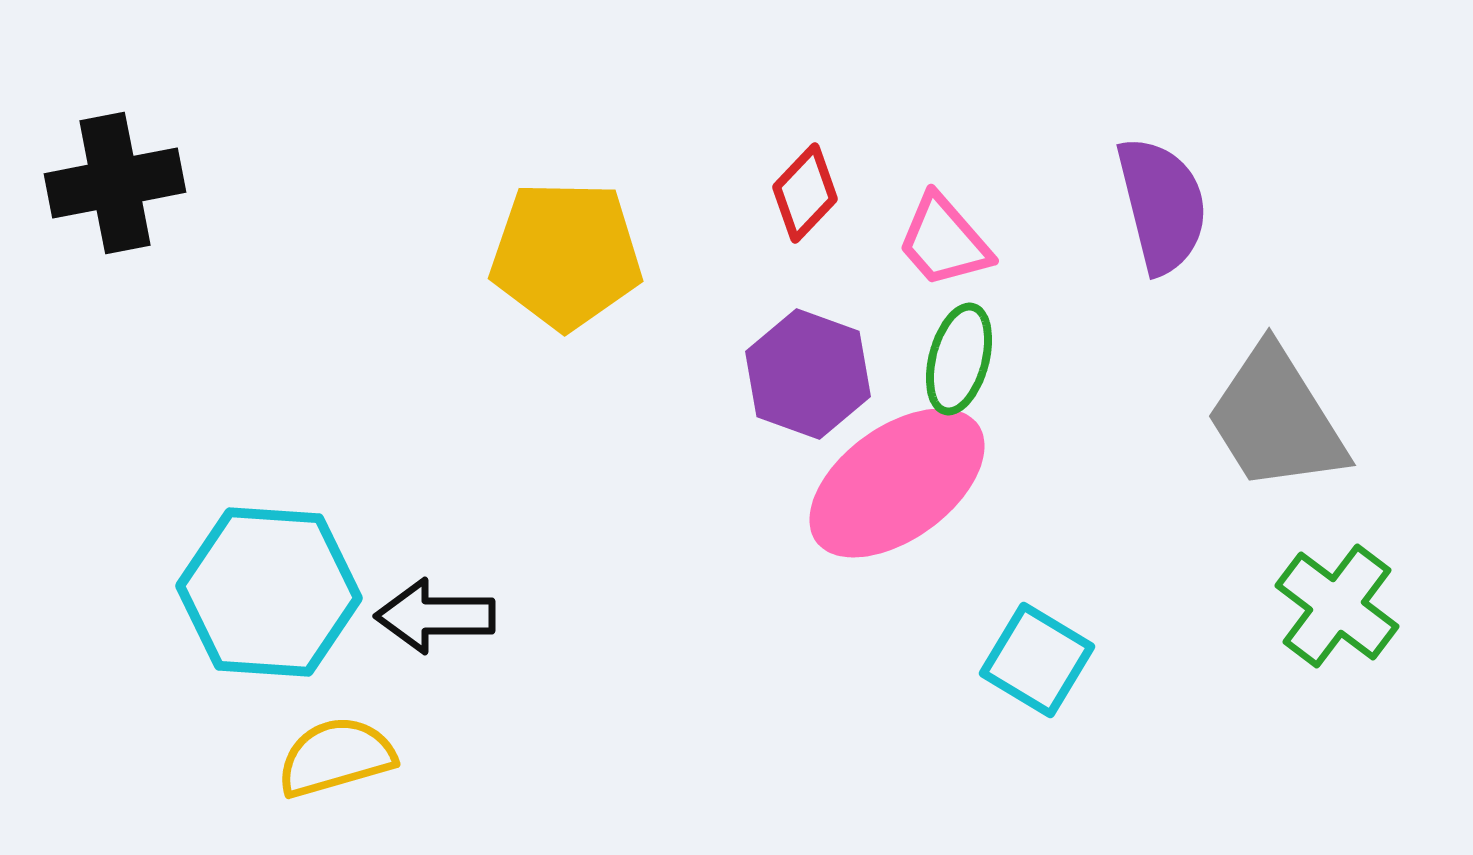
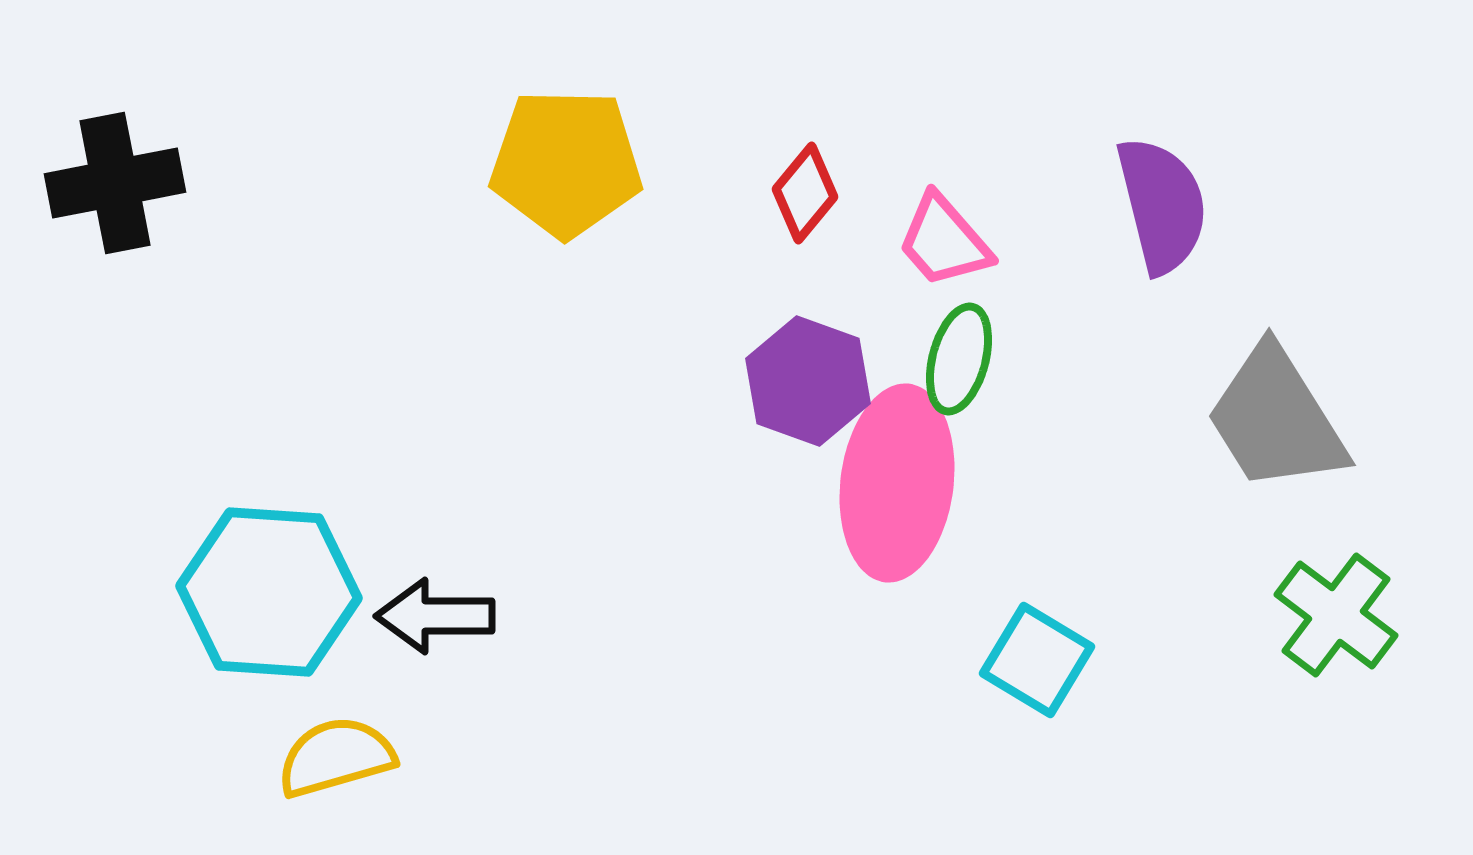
red diamond: rotated 4 degrees counterclockwise
yellow pentagon: moved 92 px up
purple hexagon: moved 7 px down
pink ellipse: rotated 47 degrees counterclockwise
green cross: moved 1 px left, 9 px down
